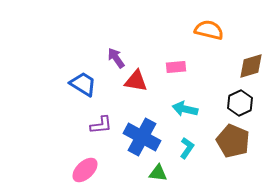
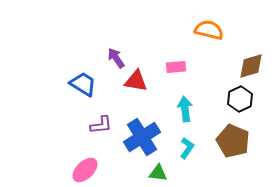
black hexagon: moved 4 px up
cyan arrow: rotated 70 degrees clockwise
blue cross: rotated 30 degrees clockwise
